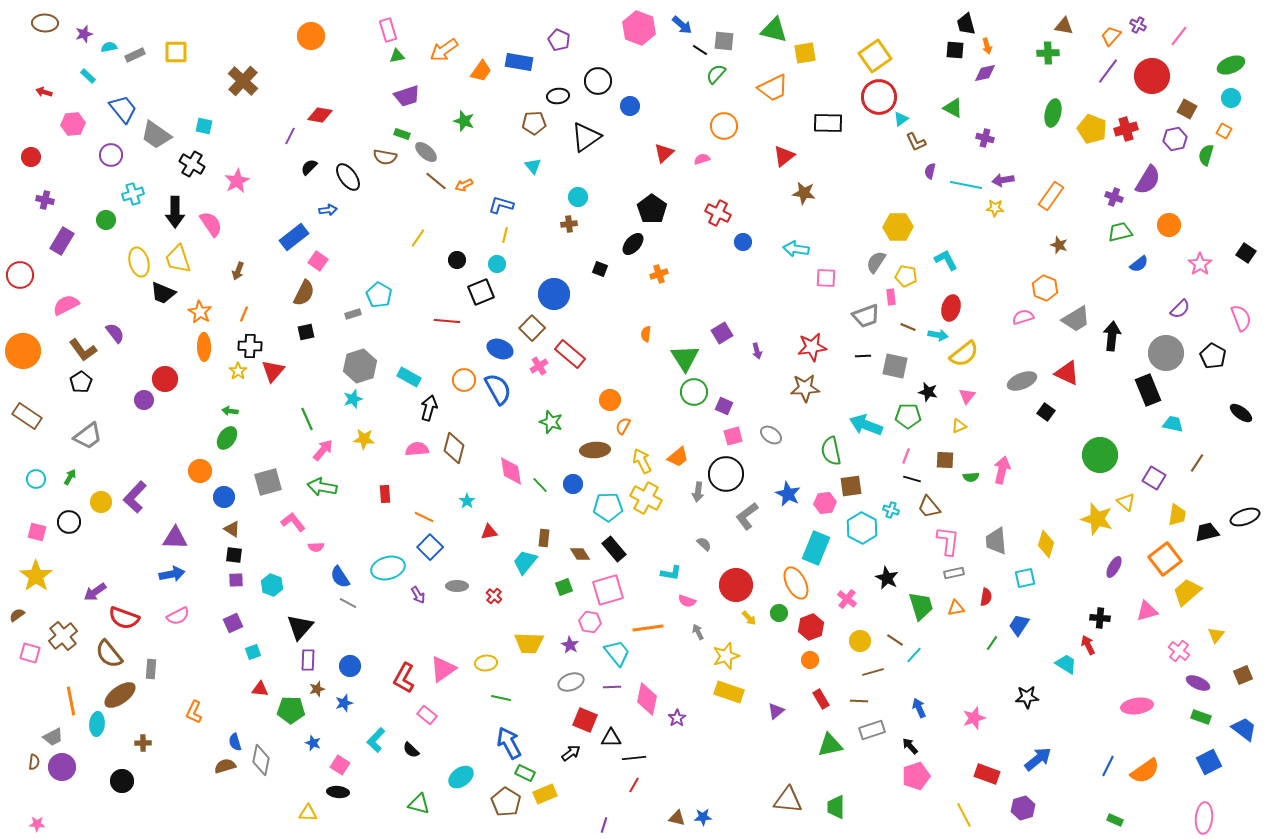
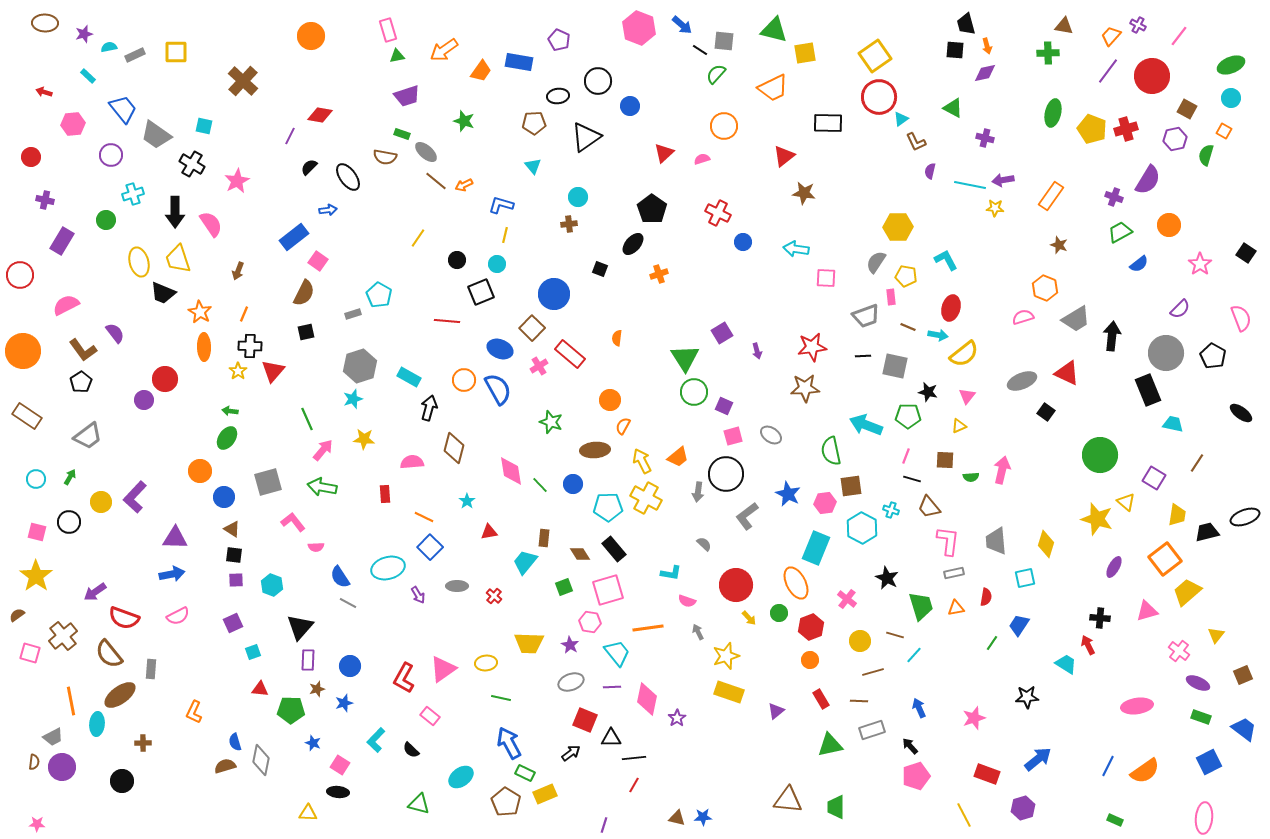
cyan line at (966, 185): moved 4 px right
green trapezoid at (1120, 232): rotated 15 degrees counterclockwise
orange semicircle at (646, 334): moved 29 px left, 4 px down
pink semicircle at (417, 449): moved 5 px left, 13 px down
brown line at (895, 640): moved 5 px up; rotated 18 degrees counterclockwise
pink rectangle at (427, 715): moved 3 px right, 1 px down
